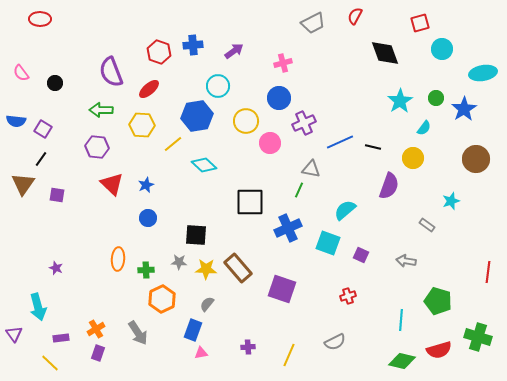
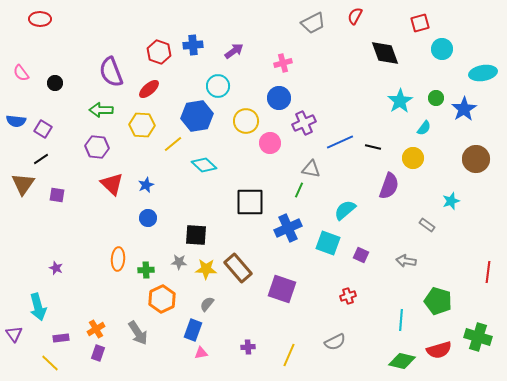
black line at (41, 159): rotated 21 degrees clockwise
